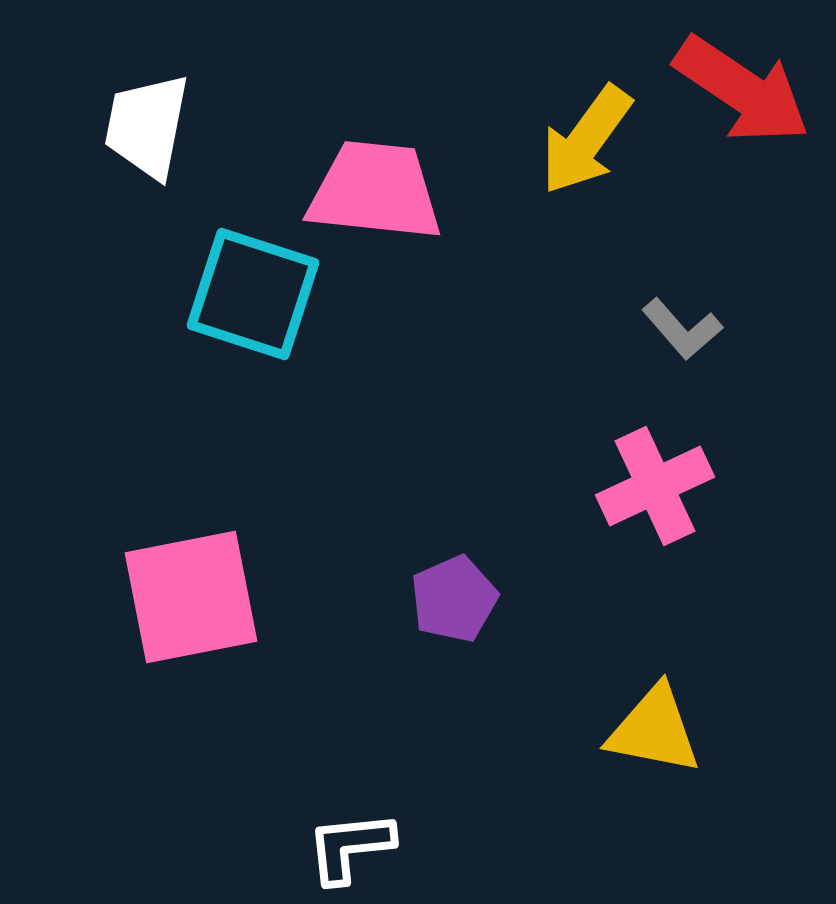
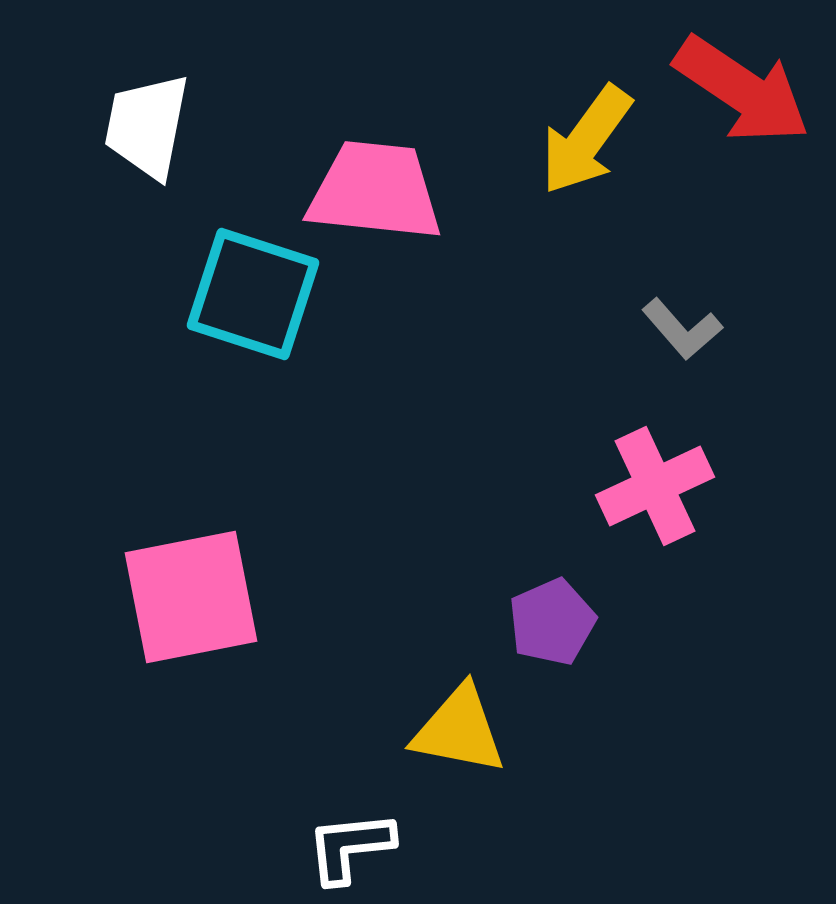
purple pentagon: moved 98 px right, 23 px down
yellow triangle: moved 195 px left
